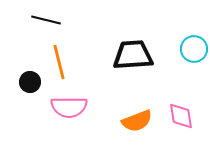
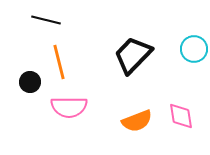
black trapezoid: rotated 42 degrees counterclockwise
